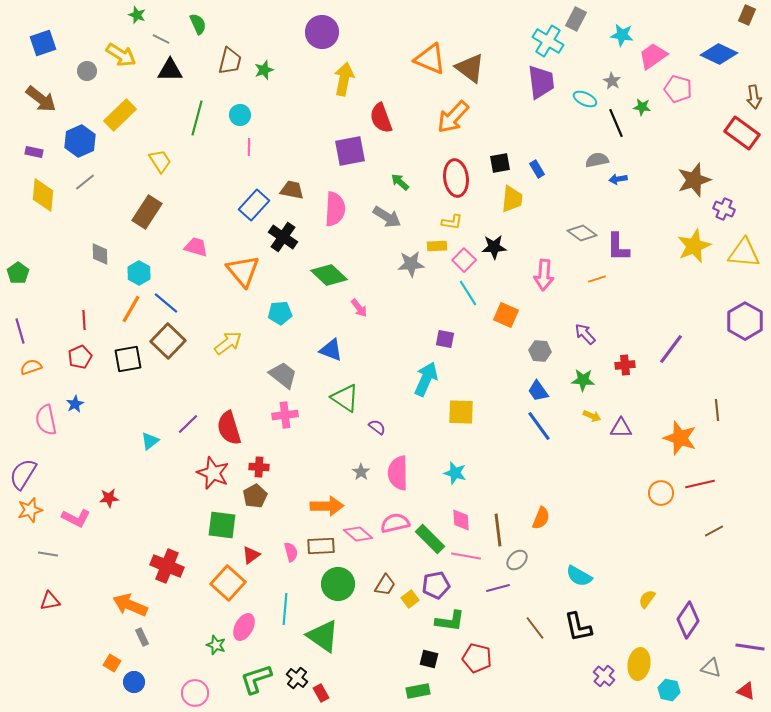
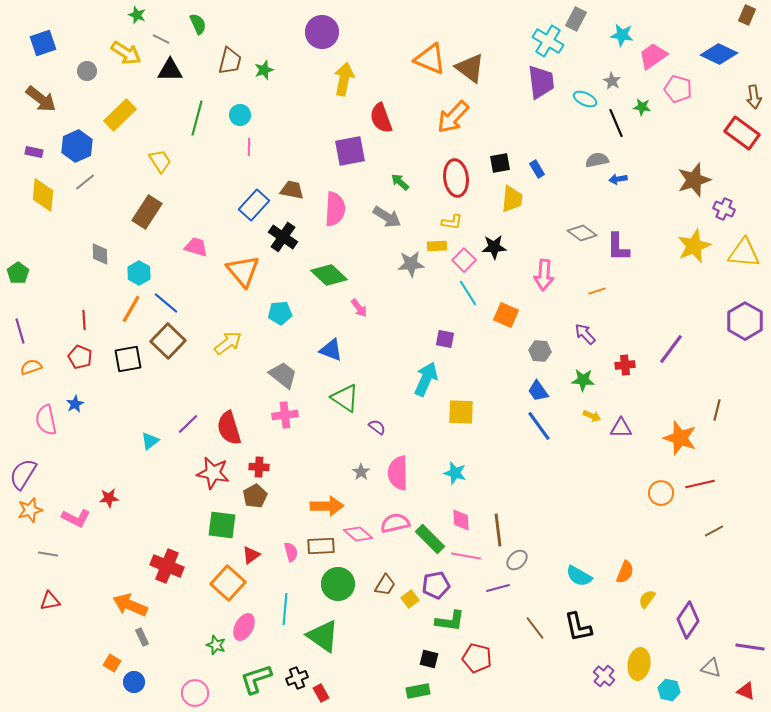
yellow arrow at (121, 55): moved 5 px right, 2 px up
blue hexagon at (80, 141): moved 3 px left, 5 px down
orange line at (597, 279): moved 12 px down
red pentagon at (80, 357): rotated 25 degrees counterclockwise
brown line at (717, 410): rotated 20 degrees clockwise
red star at (213, 473): rotated 12 degrees counterclockwise
orange semicircle at (541, 518): moved 84 px right, 54 px down
black cross at (297, 678): rotated 30 degrees clockwise
